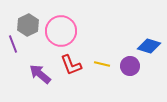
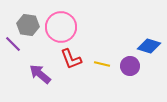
gray hexagon: rotated 25 degrees counterclockwise
pink circle: moved 4 px up
purple line: rotated 24 degrees counterclockwise
red L-shape: moved 6 px up
